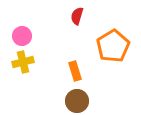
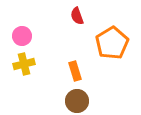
red semicircle: rotated 36 degrees counterclockwise
orange pentagon: moved 1 px left, 3 px up
yellow cross: moved 1 px right, 2 px down
